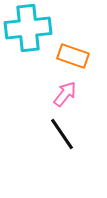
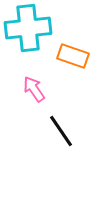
pink arrow: moved 31 px left, 5 px up; rotated 72 degrees counterclockwise
black line: moved 1 px left, 3 px up
